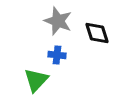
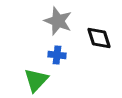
black diamond: moved 2 px right, 5 px down
